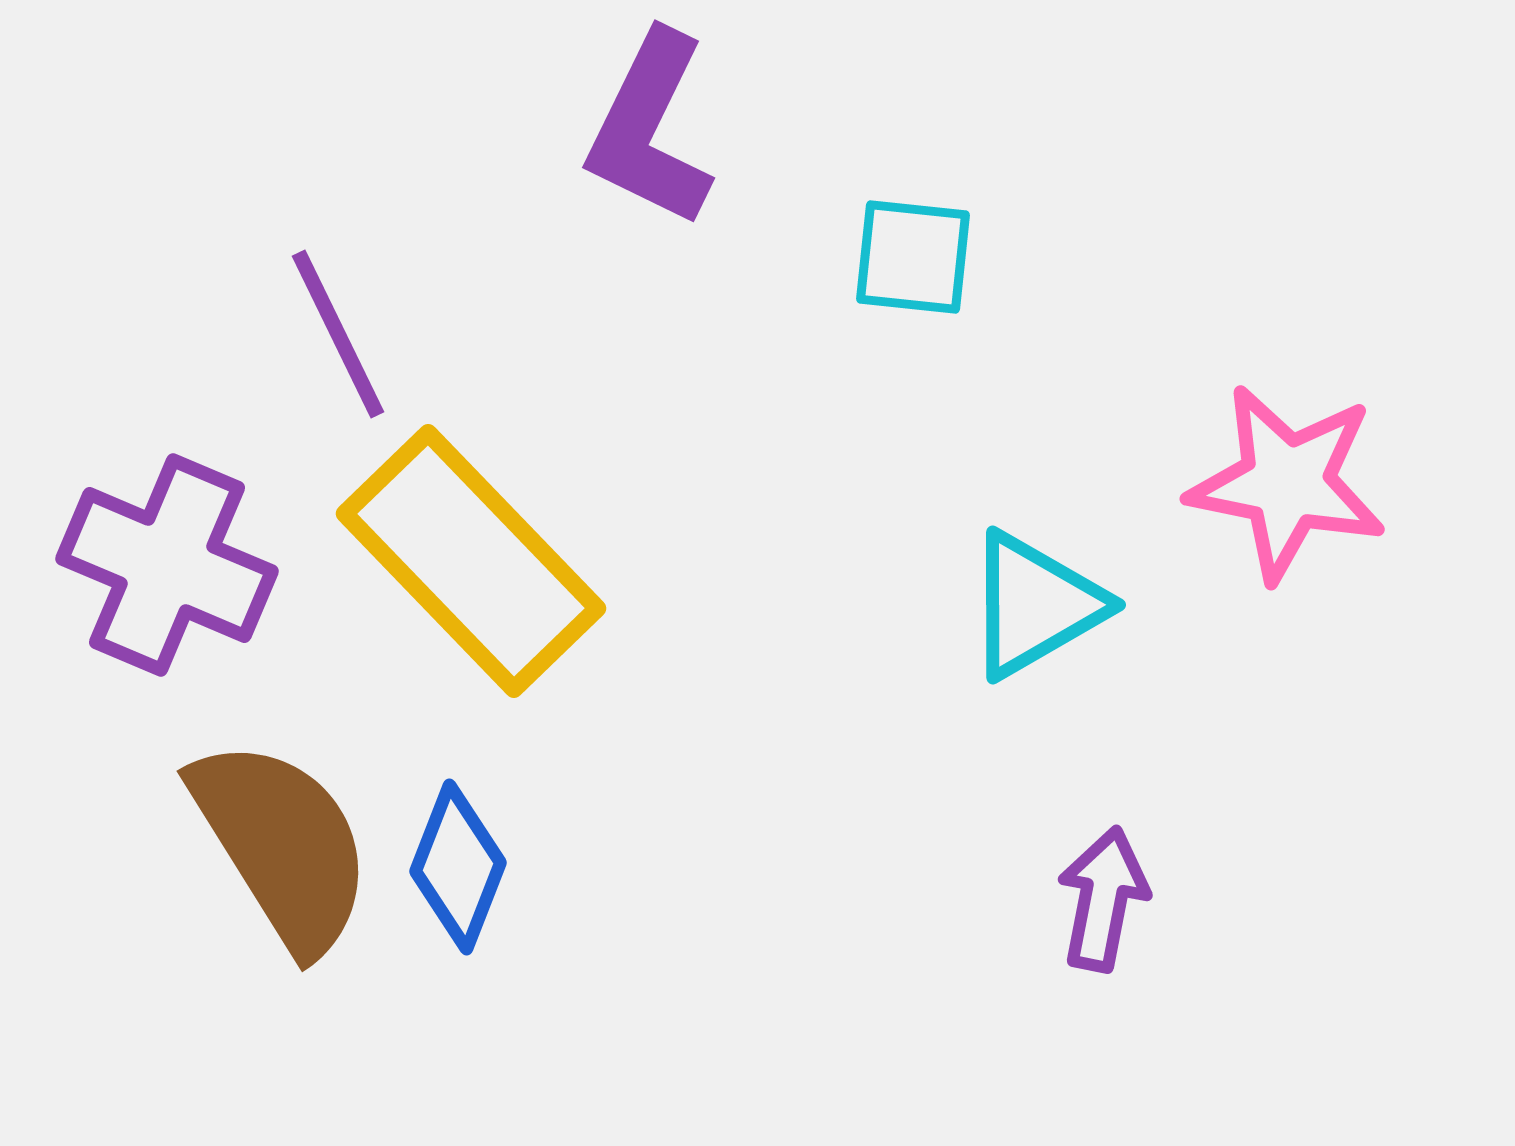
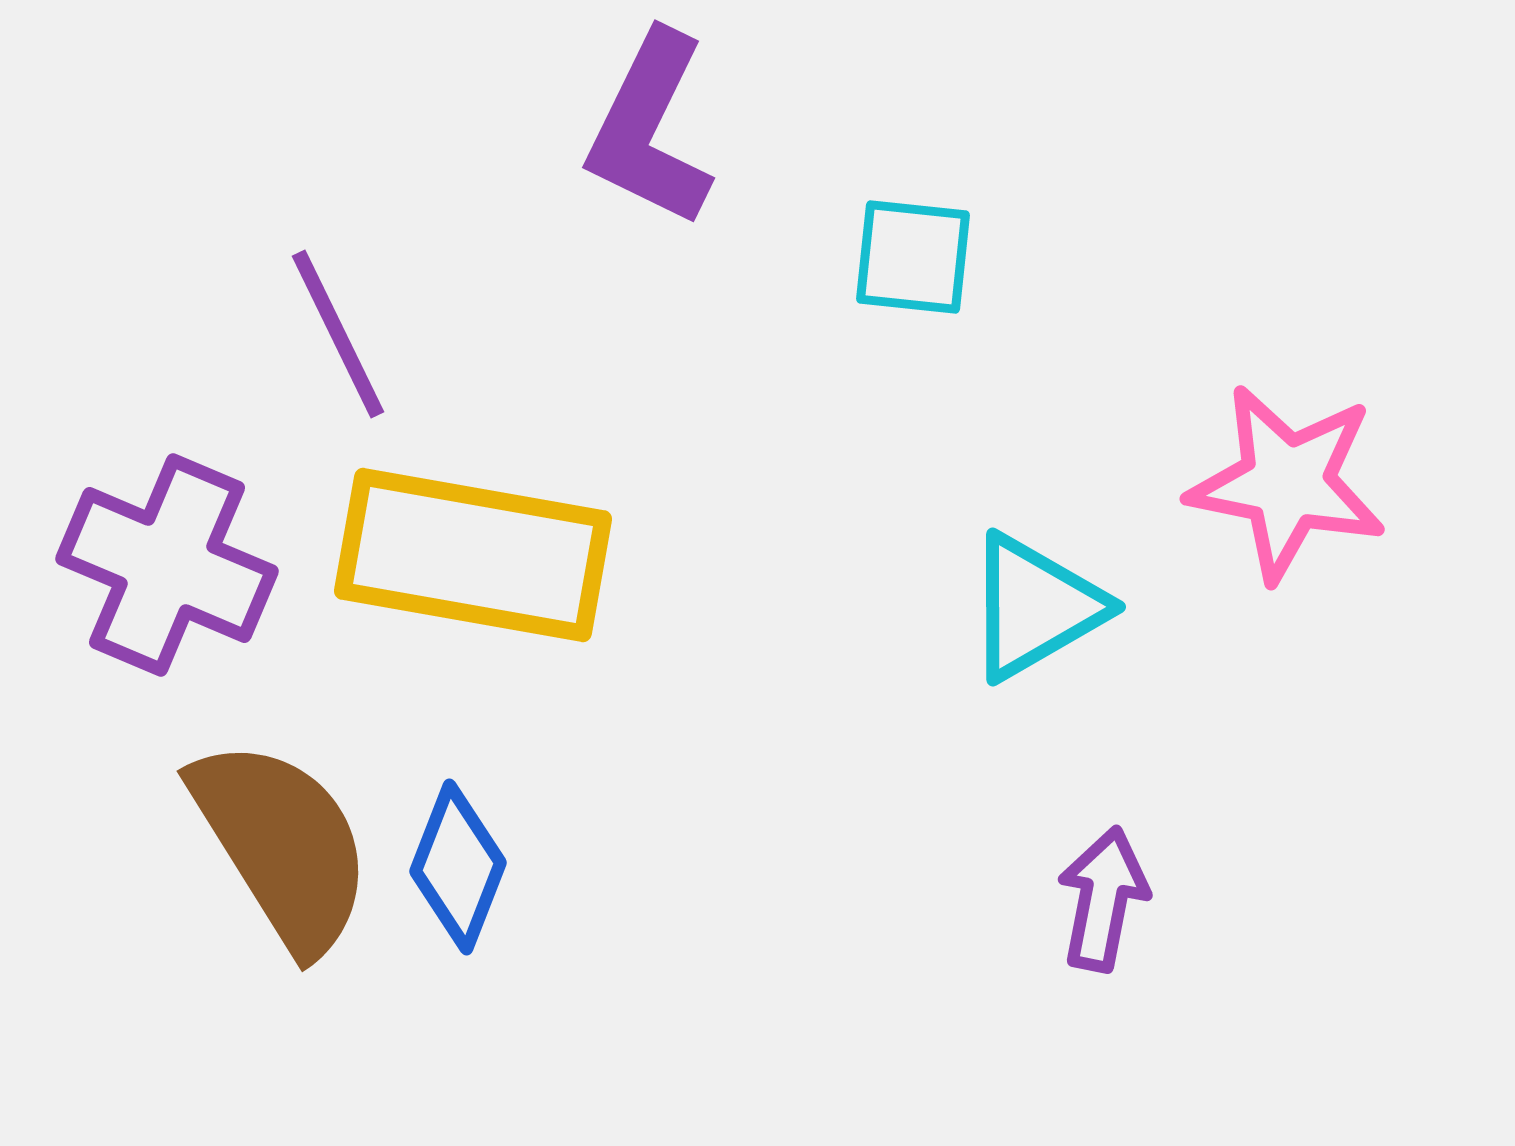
yellow rectangle: moved 2 px right, 6 px up; rotated 36 degrees counterclockwise
cyan triangle: moved 2 px down
